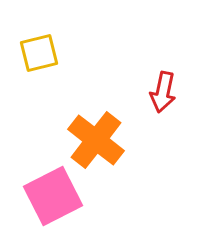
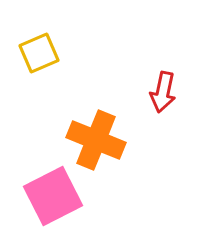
yellow square: rotated 9 degrees counterclockwise
orange cross: rotated 16 degrees counterclockwise
